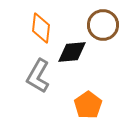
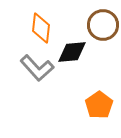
gray L-shape: moved 1 px left, 8 px up; rotated 72 degrees counterclockwise
orange pentagon: moved 11 px right
